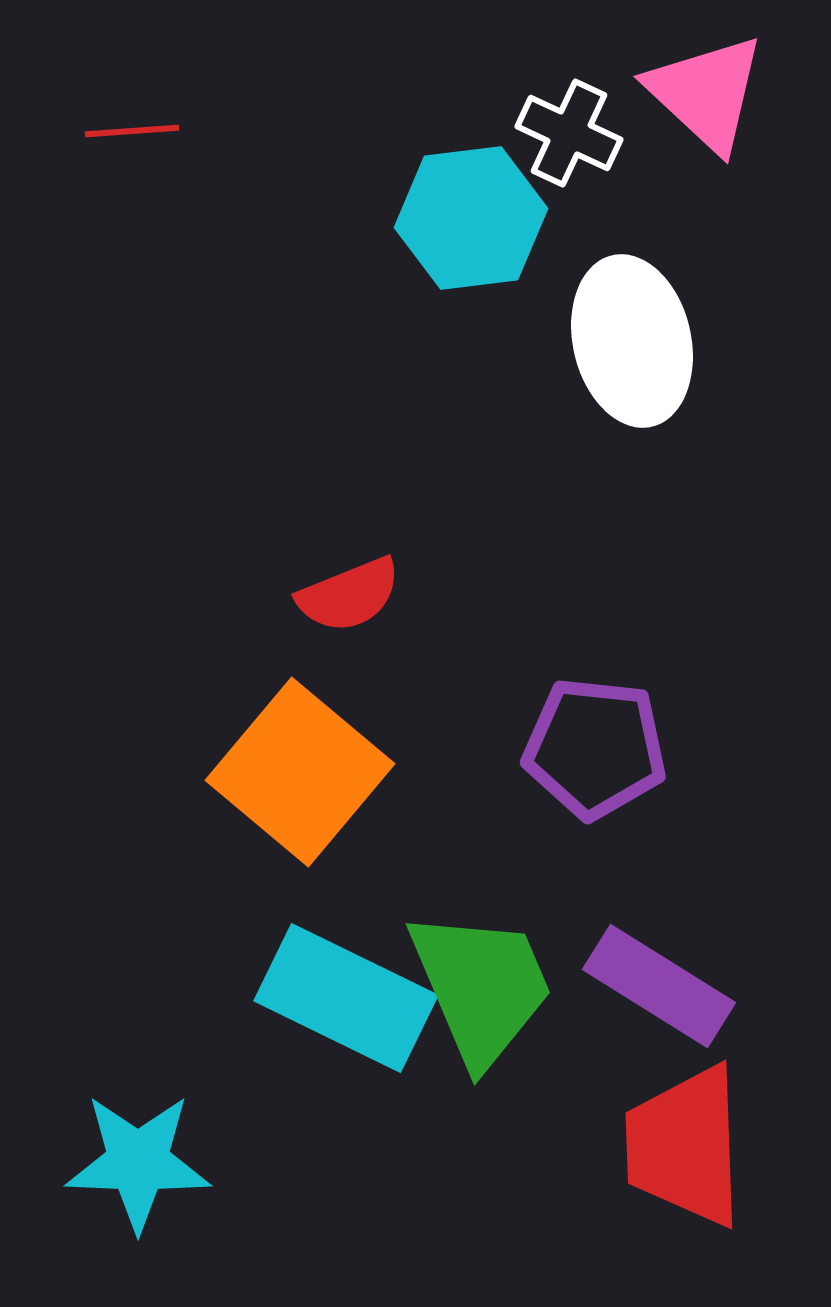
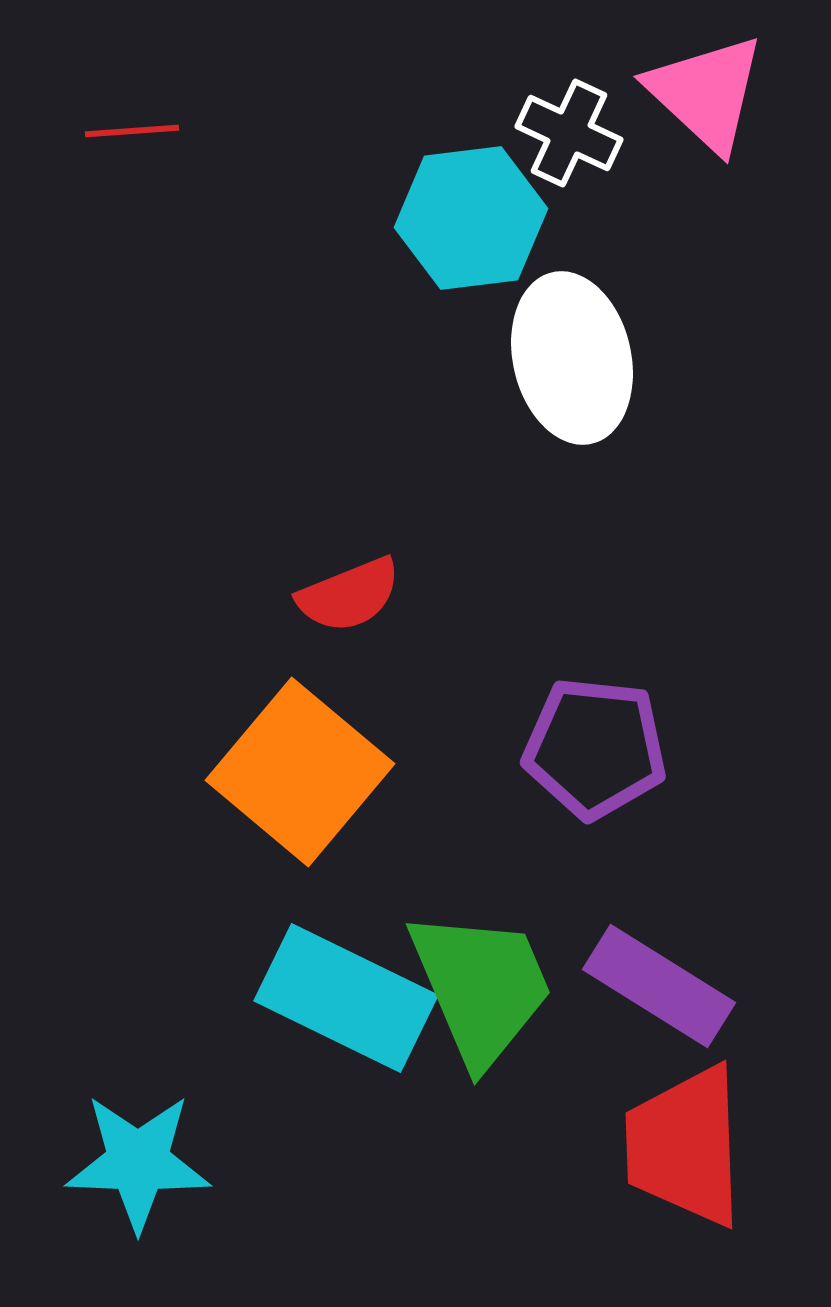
white ellipse: moved 60 px left, 17 px down
